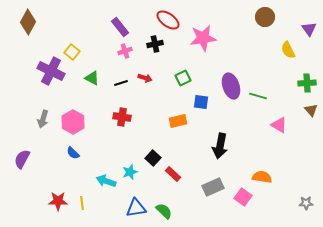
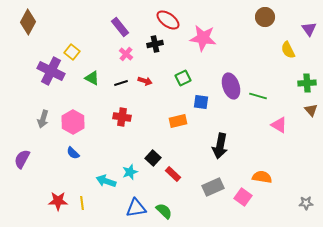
pink star: rotated 16 degrees clockwise
pink cross: moved 1 px right, 3 px down; rotated 32 degrees counterclockwise
red arrow: moved 3 px down
